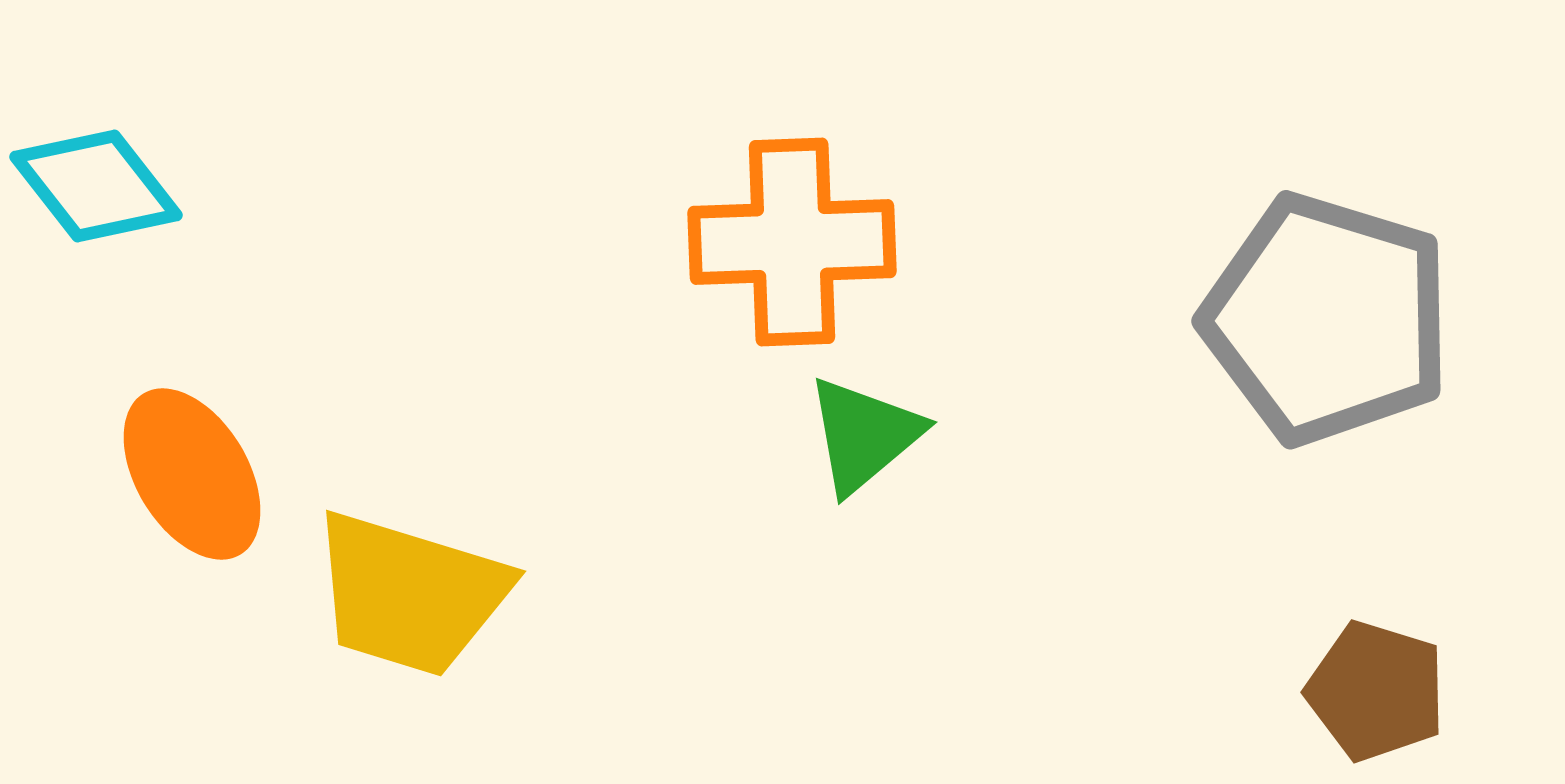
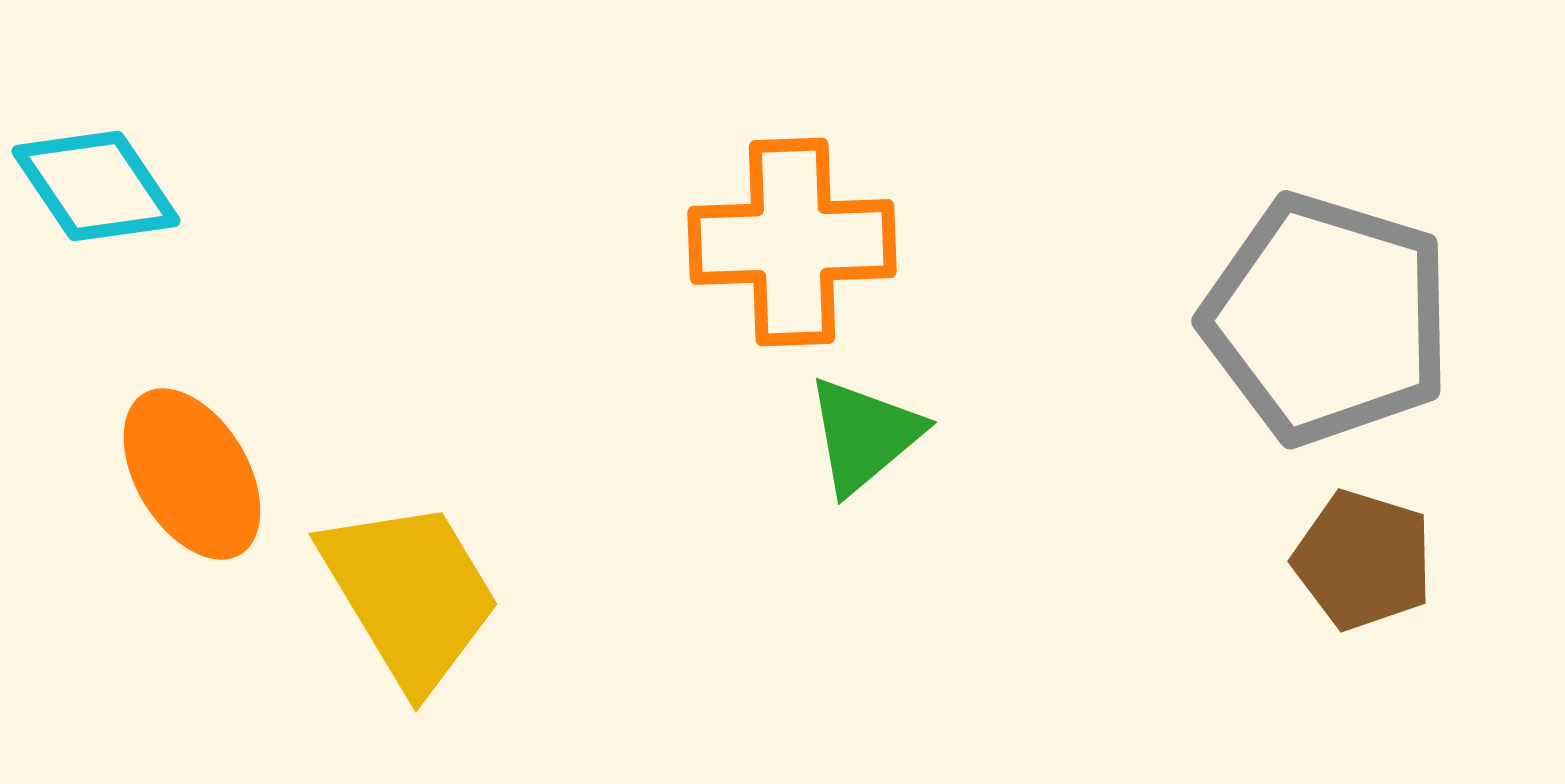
cyan diamond: rotated 4 degrees clockwise
yellow trapezoid: rotated 138 degrees counterclockwise
brown pentagon: moved 13 px left, 131 px up
